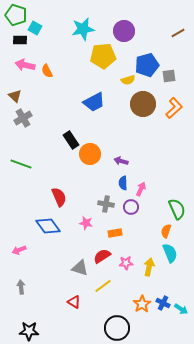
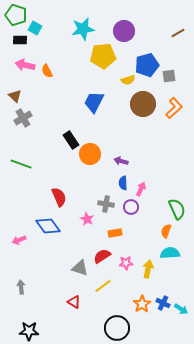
blue trapezoid at (94, 102): rotated 145 degrees clockwise
pink star at (86, 223): moved 1 px right, 4 px up; rotated 16 degrees clockwise
pink arrow at (19, 250): moved 10 px up
cyan semicircle at (170, 253): rotated 72 degrees counterclockwise
yellow arrow at (149, 267): moved 1 px left, 2 px down
